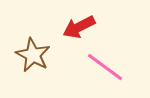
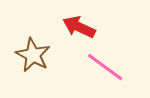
red arrow: rotated 52 degrees clockwise
